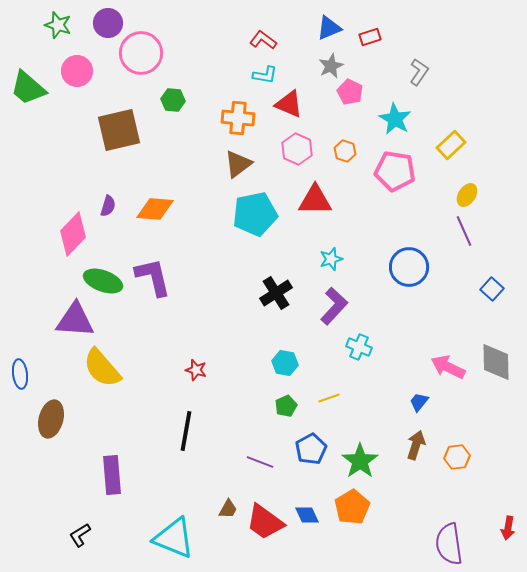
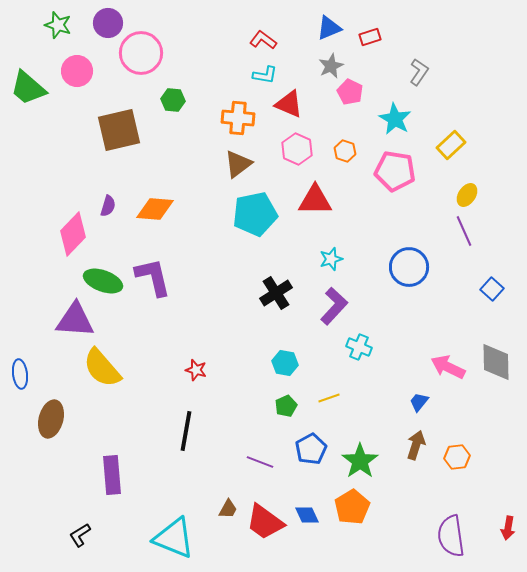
purple semicircle at (449, 544): moved 2 px right, 8 px up
